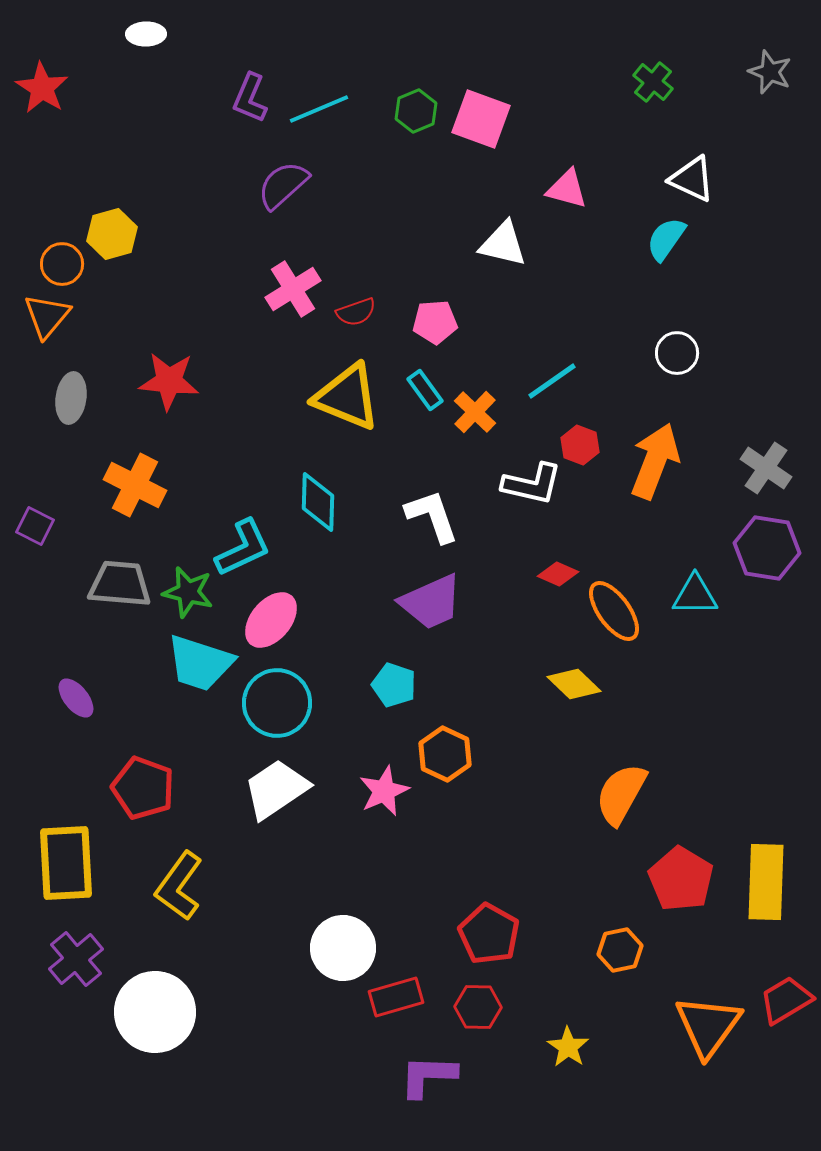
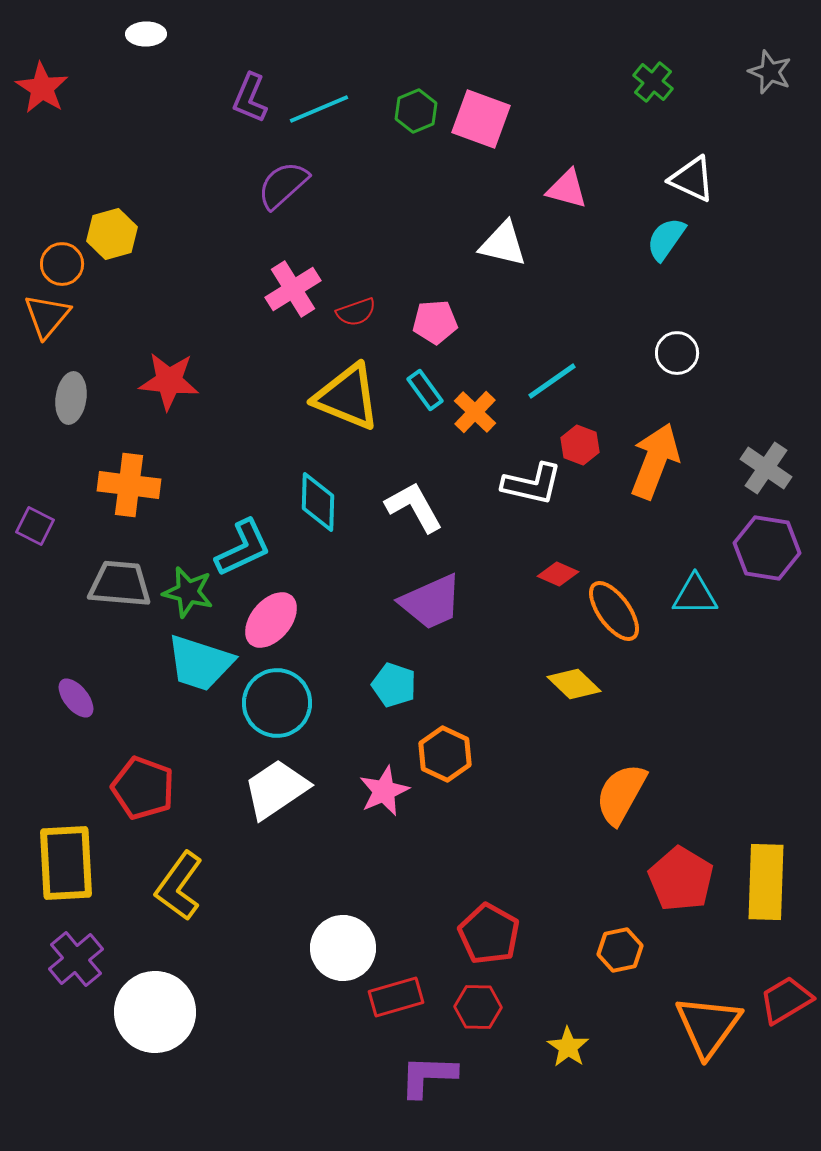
orange cross at (135, 485): moved 6 px left; rotated 20 degrees counterclockwise
white L-shape at (432, 516): moved 18 px left, 9 px up; rotated 10 degrees counterclockwise
